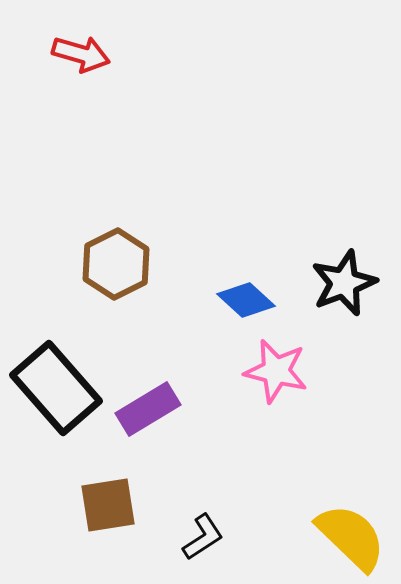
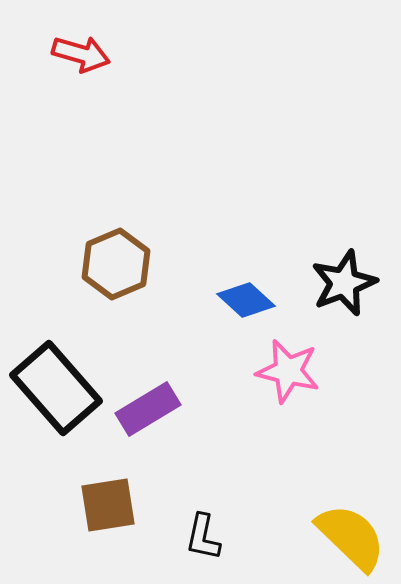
brown hexagon: rotated 4 degrees clockwise
pink star: moved 12 px right
black L-shape: rotated 135 degrees clockwise
